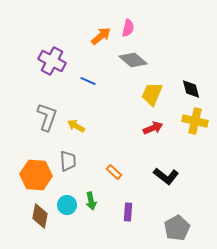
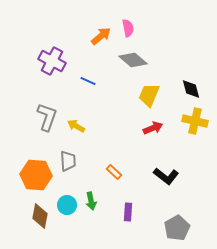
pink semicircle: rotated 24 degrees counterclockwise
yellow trapezoid: moved 3 px left, 1 px down
